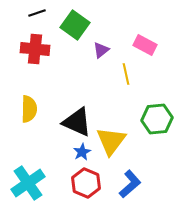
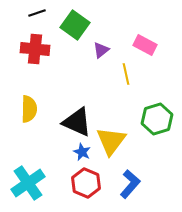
green hexagon: rotated 12 degrees counterclockwise
blue star: rotated 18 degrees counterclockwise
blue L-shape: rotated 8 degrees counterclockwise
